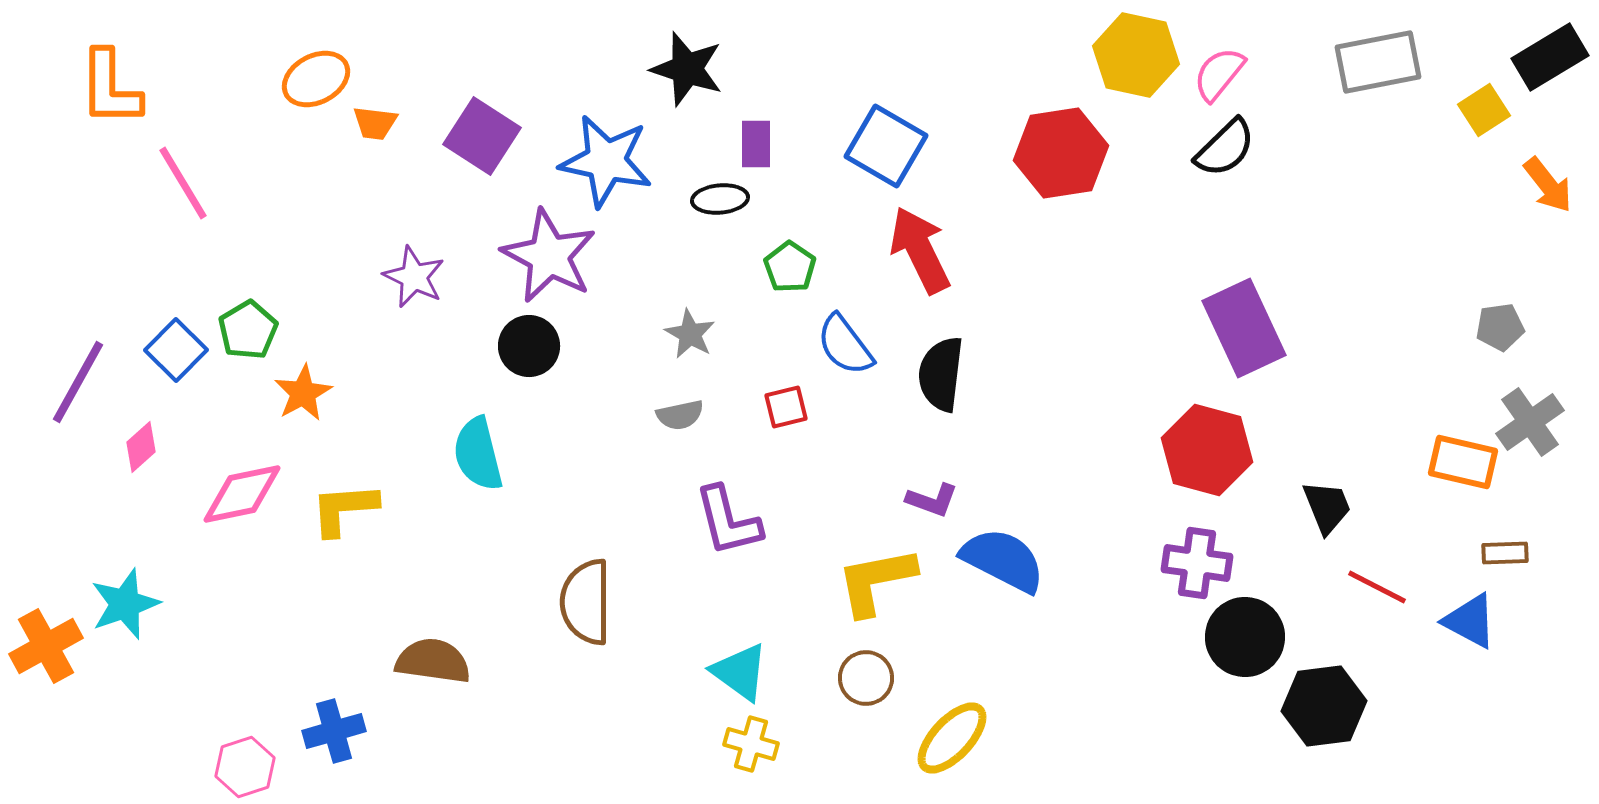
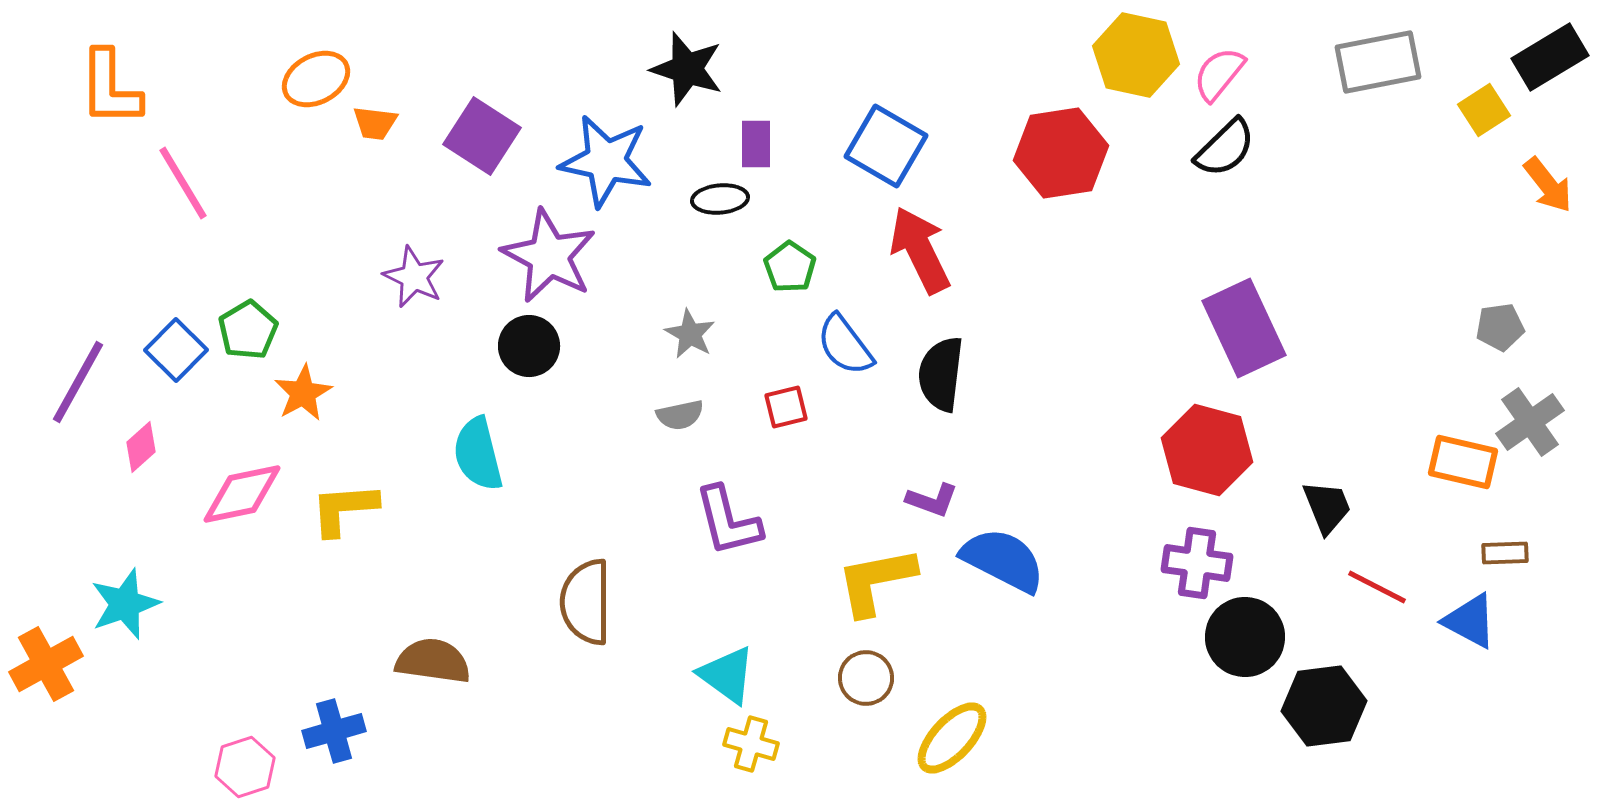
orange cross at (46, 646): moved 18 px down
cyan triangle at (740, 672): moved 13 px left, 3 px down
